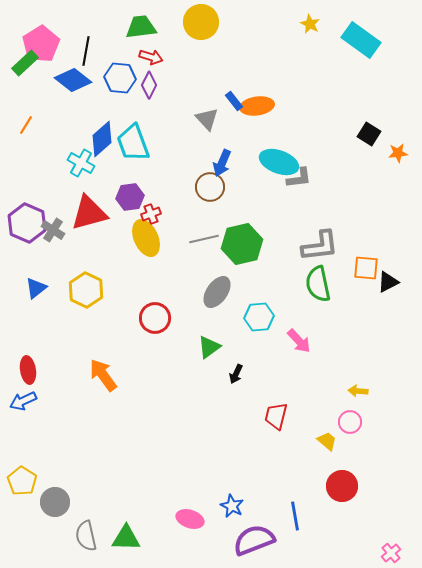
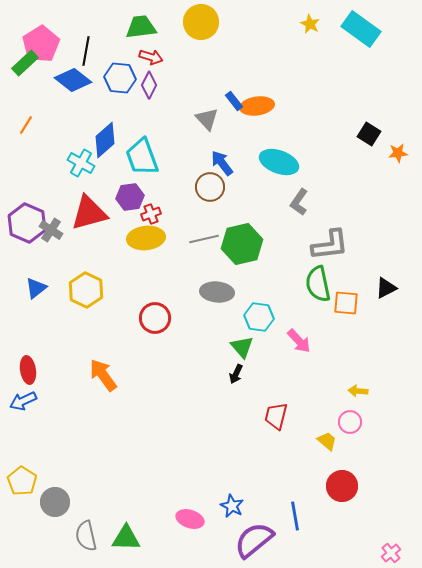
cyan rectangle at (361, 40): moved 11 px up
blue diamond at (102, 139): moved 3 px right, 1 px down
cyan trapezoid at (133, 143): moved 9 px right, 14 px down
blue arrow at (222, 163): rotated 120 degrees clockwise
gray L-shape at (299, 178): moved 24 px down; rotated 132 degrees clockwise
gray cross at (53, 230): moved 2 px left
yellow ellipse at (146, 238): rotated 72 degrees counterclockwise
gray L-shape at (320, 246): moved 10 px right, 1 px up
orange square at (366, 268): moved 20 px left, 35 px down
black triangle at (388, 282): moved 2 px left, 6 px down
gray ellipse at (217, 292): rotated 60 degrees clockwise
cyan hexagon at (259, 317): rotated 12 degrees clockwise
green triangle at (209, 347): moved 33 px right; rotated 35 degrees counterclockwise
purple semicircle at (254, 540): rotated 18 degrees counterclockwise
